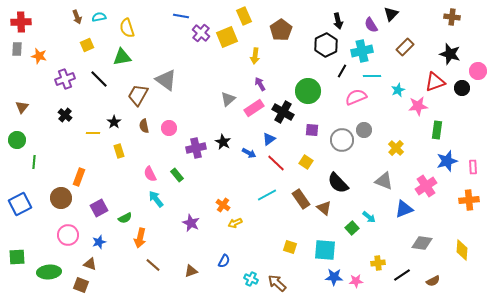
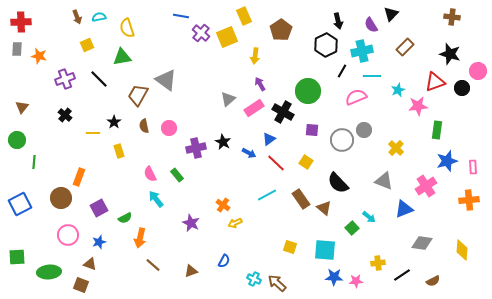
cyan cross at (251, 279): moved 3 px right
